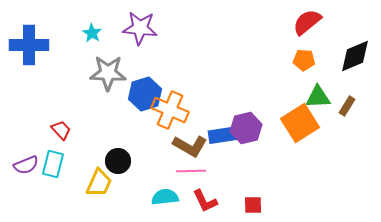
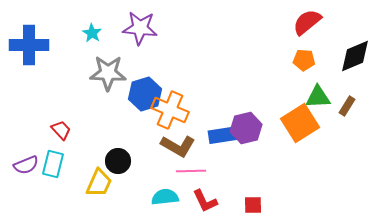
brown L-shape: moved 12 px left
